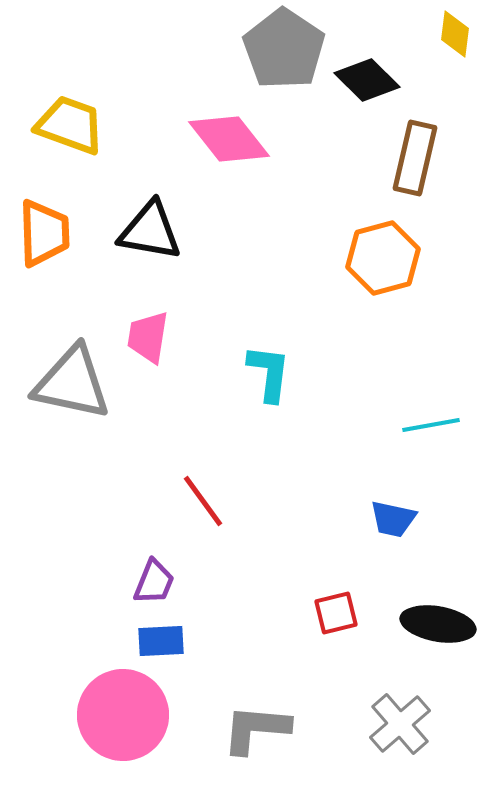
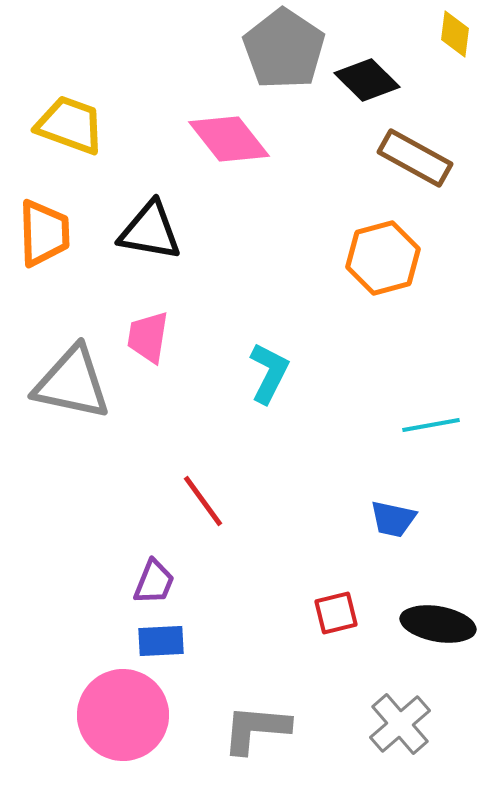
brown rectangle: rotated 74 degrees counterclockwise
cyan L-shape: rotated 20 degrees clockwise
